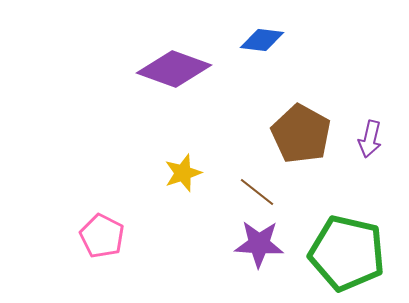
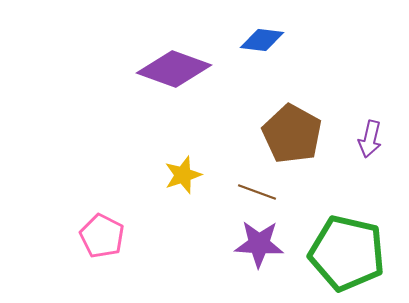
brown pentagon: moved 9 px left
yellow star: moved 2 px down
brown line: rotated 18 degrees counterclockwise
